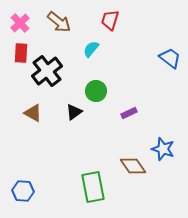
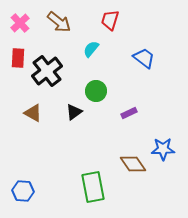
red rectangle: moved 3 px left, 5 px down
blue trapezoid: moved 26 px left
blue star: rotated 20 degrees counterclockwise
brown diamond: moved 2 px up
